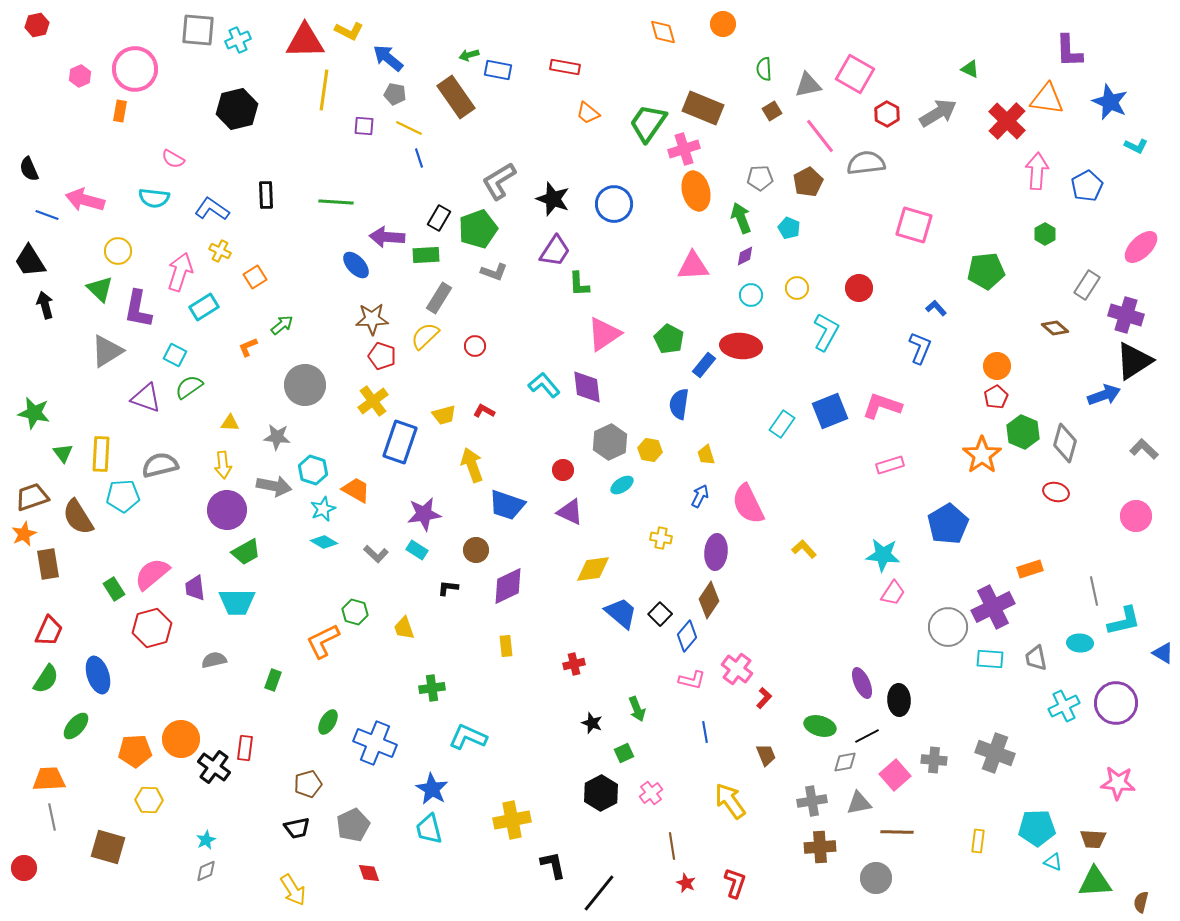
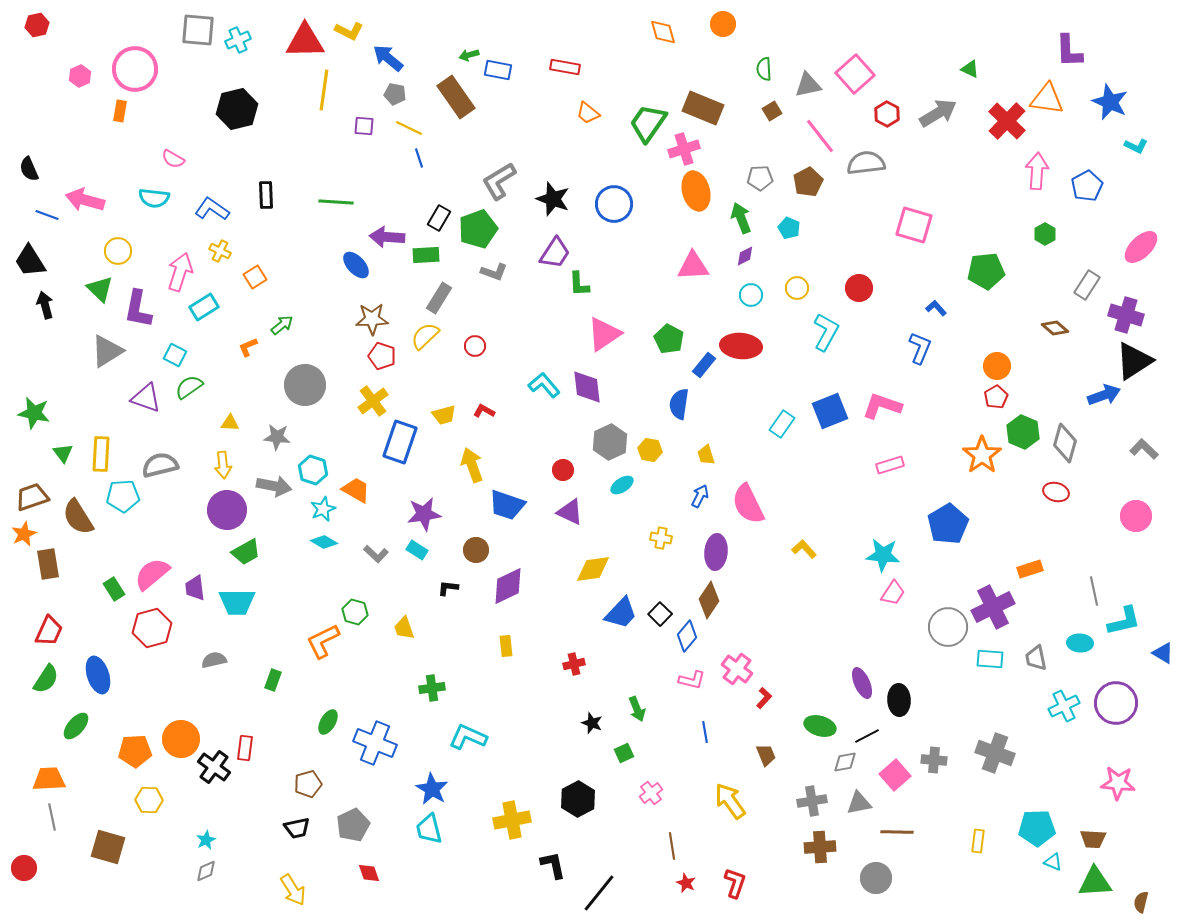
pink square at (855, 74): rotated 18 degrees clockwise
purple trapezoid at (555, 251): moved 2 px down
blue trapezoid at (621, 613): rotated 93 degrees clockwise
black hexagon at (601, 793): moved 23 px left, 6 px down
